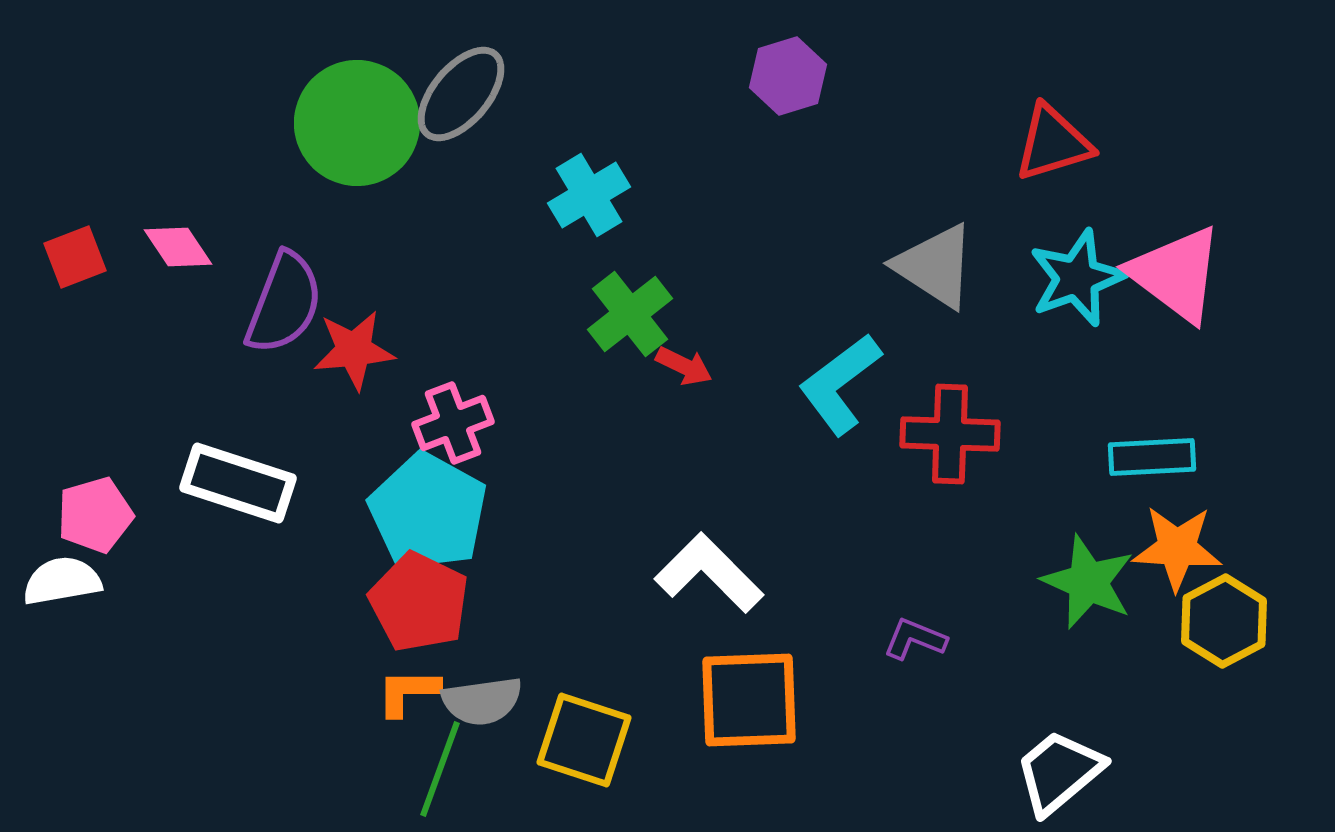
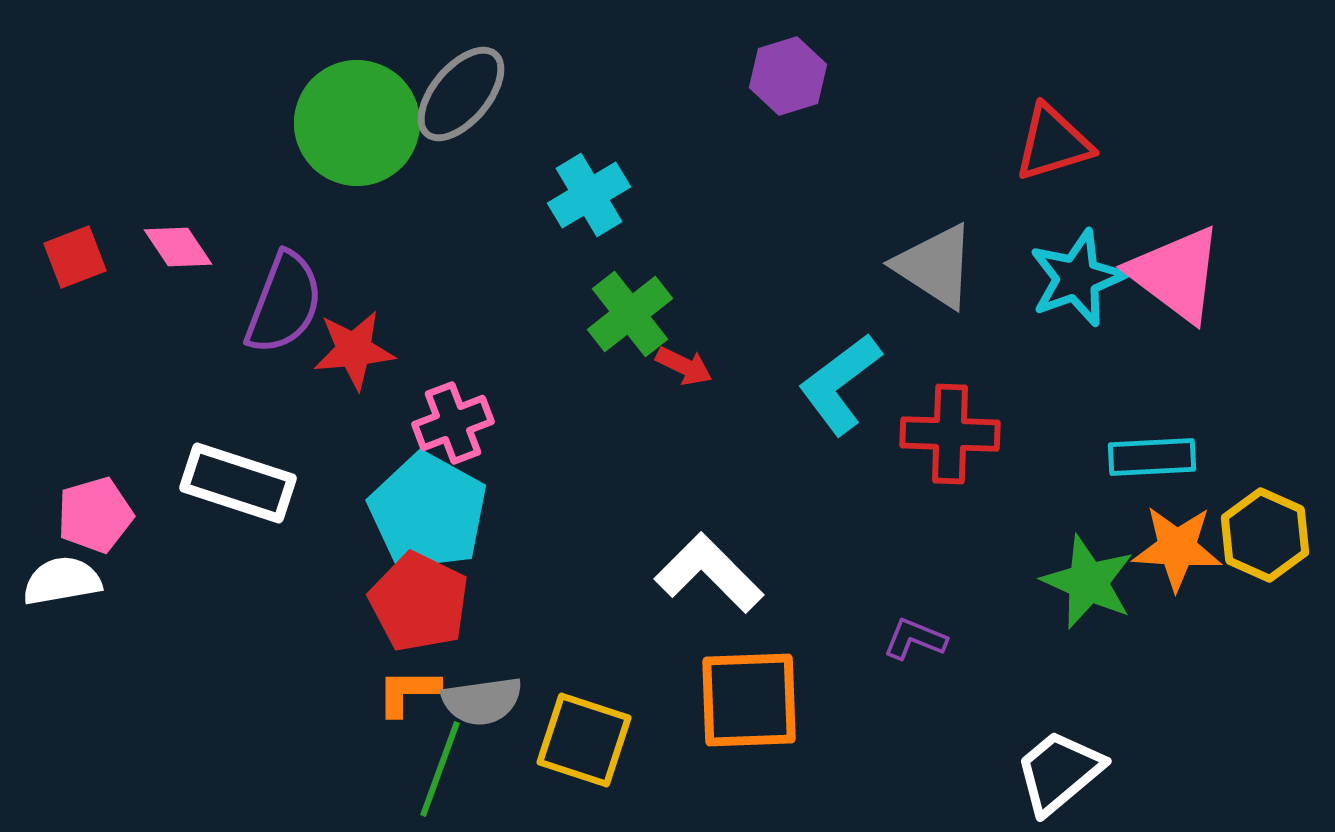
yellow hexagon: moved 41 px right, 86 px up; rotated 8 degrees counterclockwise
